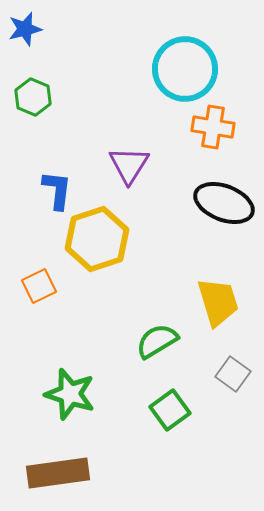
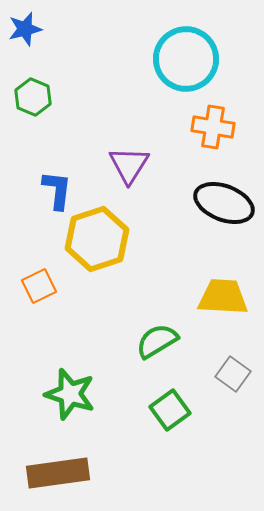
cyan circle: moved 1 px right, 10 px up
yellow trapezoid: moved 5 px right, 5 px up; rotated 70 degrees counterclockwise
